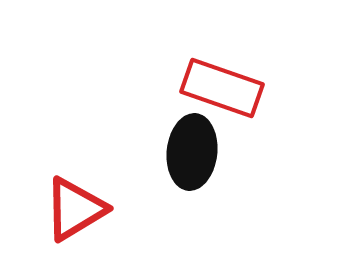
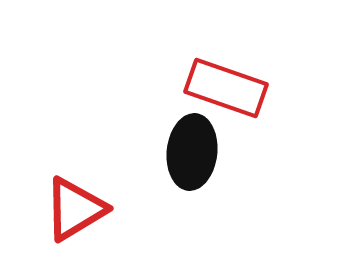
red rectangle: moved 4 px right
